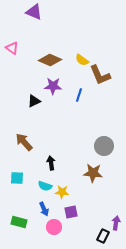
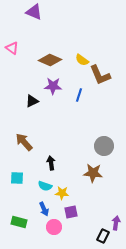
black triangle: moved 2 px left
yellow star: moved 1 px down
